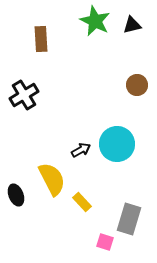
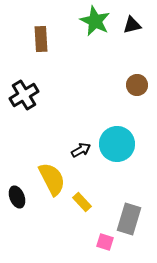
black ellipse: moved 1 px right, 2 px down
